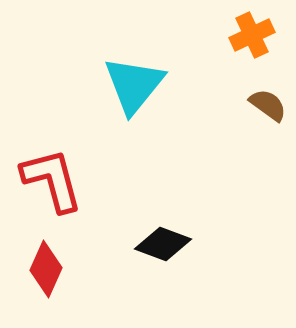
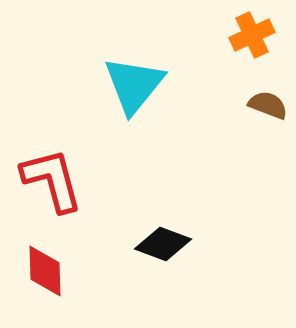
brown semicircle: rotated 15 degrees counterclockwise
red diamond: moved 1 px left, 2 px down; rotated 26 degrees counterclockwise
